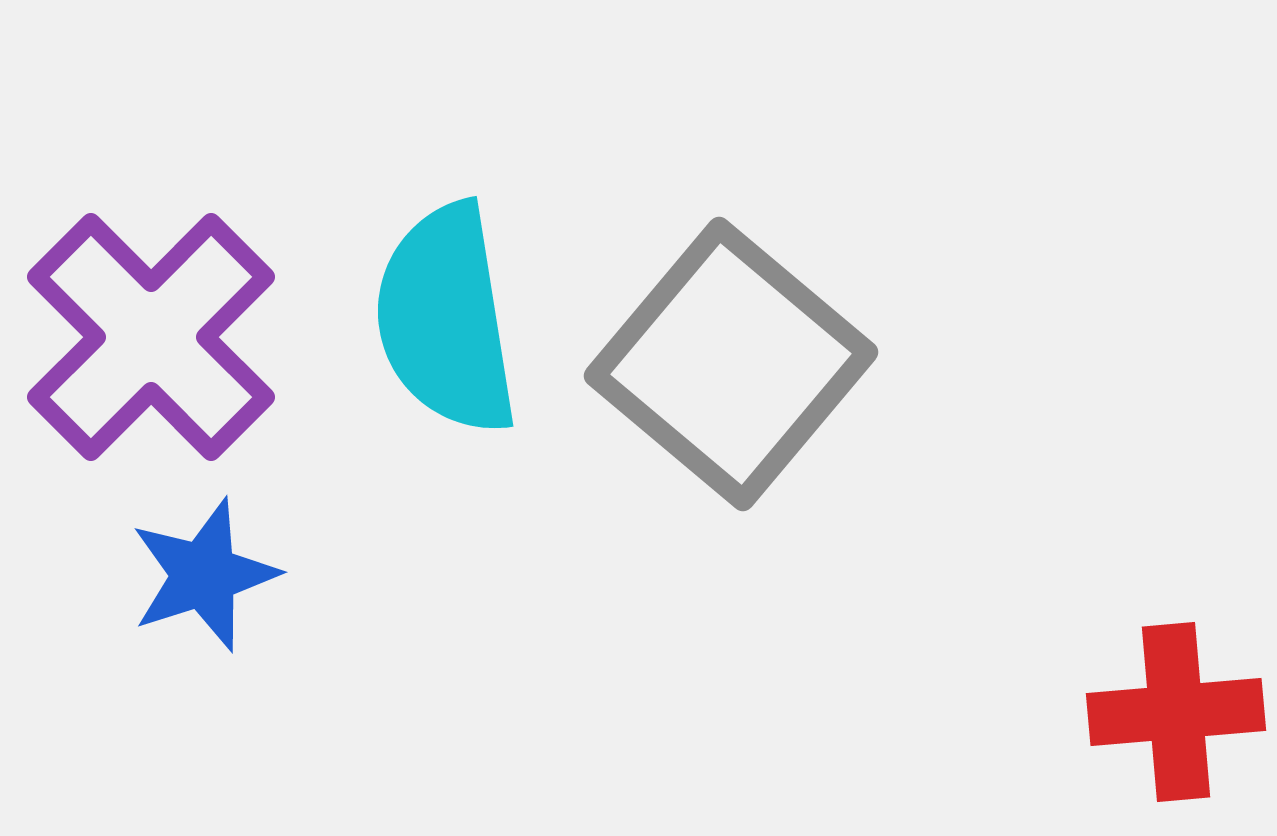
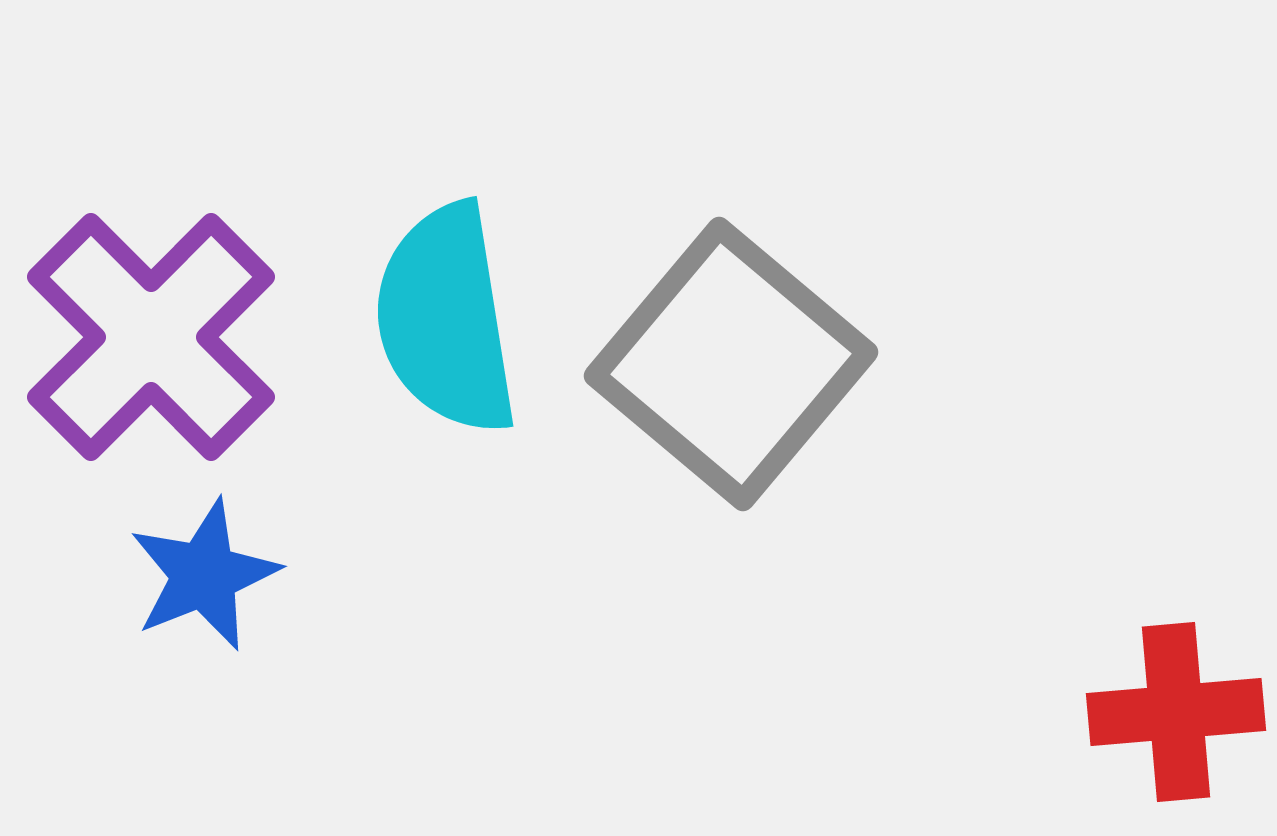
blue star: rotated 4 degrees counterclockwise
